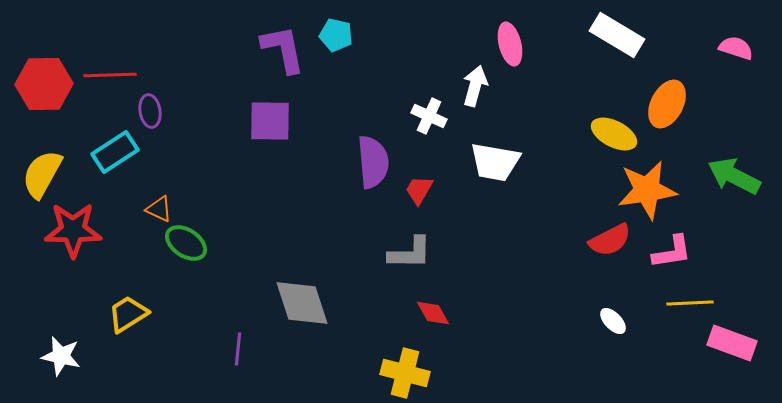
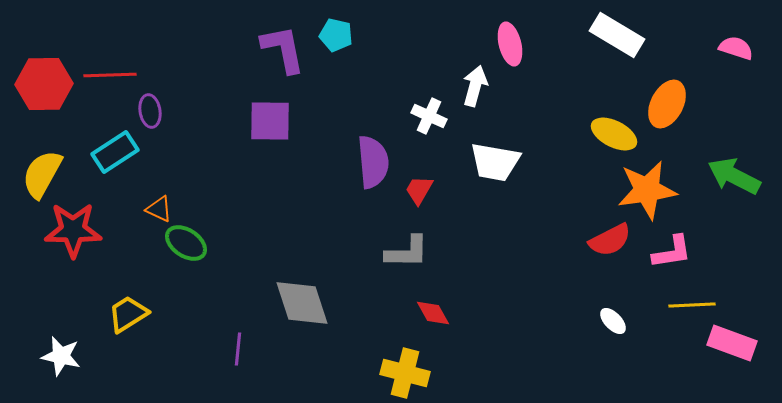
gray L-shape: moved 3 px left, 1 px up
yellow line: moved 2 px right, 2 px down
